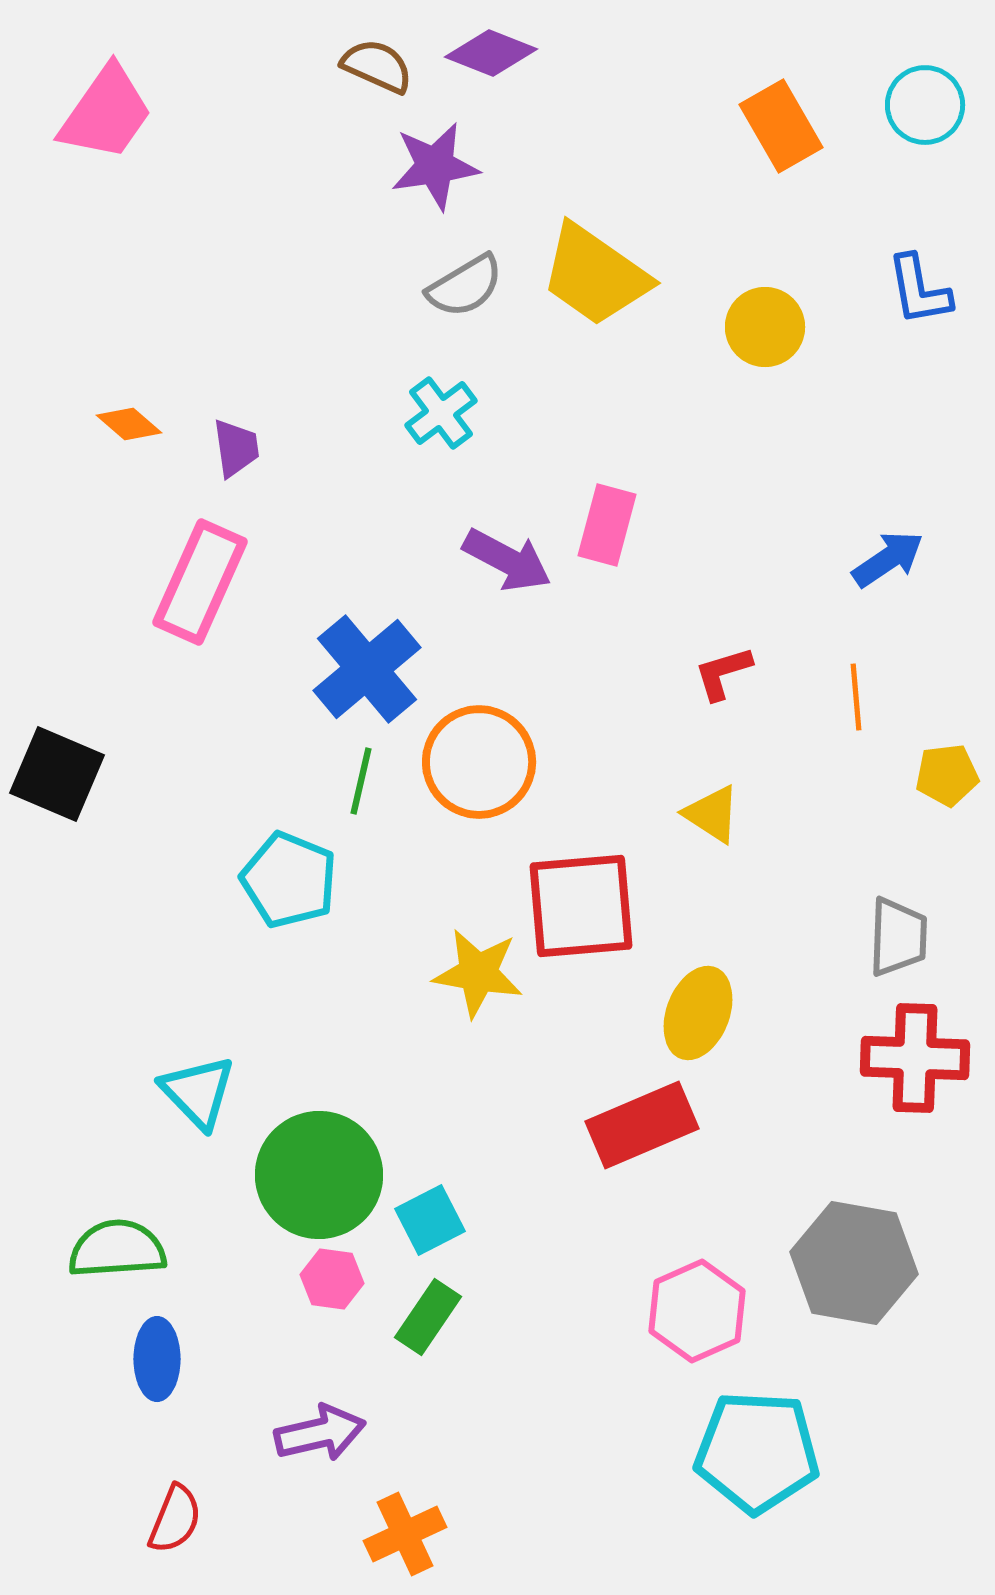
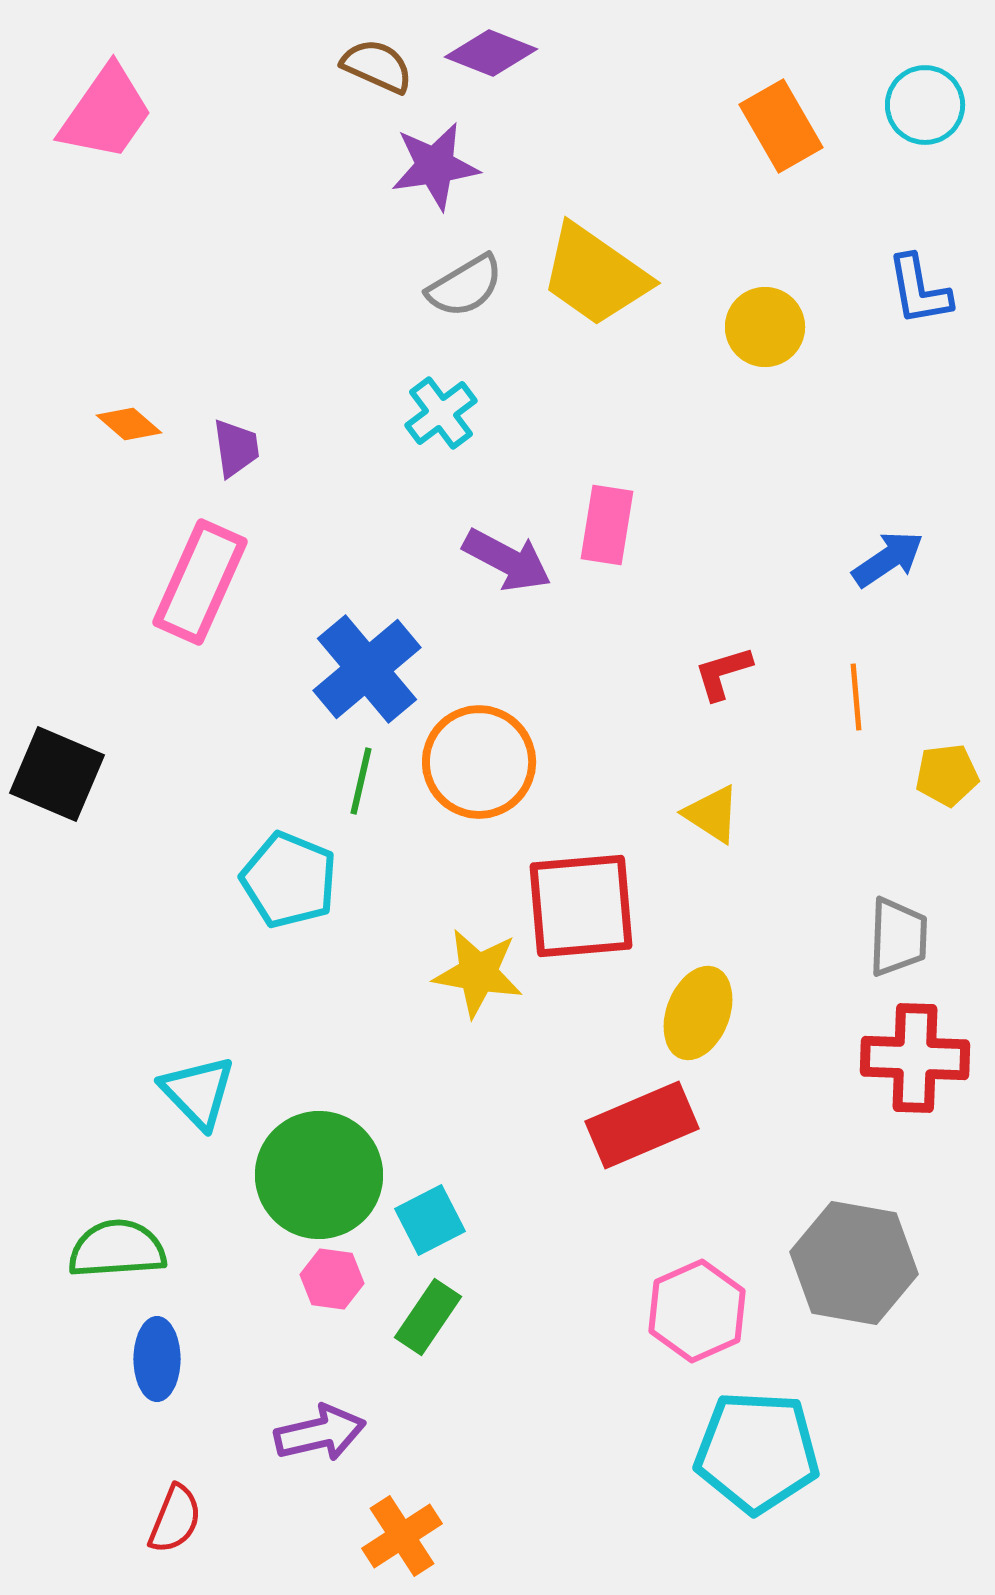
pink rectangle at (607, 525): rotated 6 degrees counterclockwise
orange cross at (405, 1534): moved 3 px left, 2 px down; rotated 8 degrees counterclockwise
